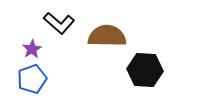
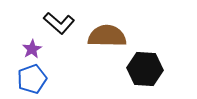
black hexagon: moved 1 px up
